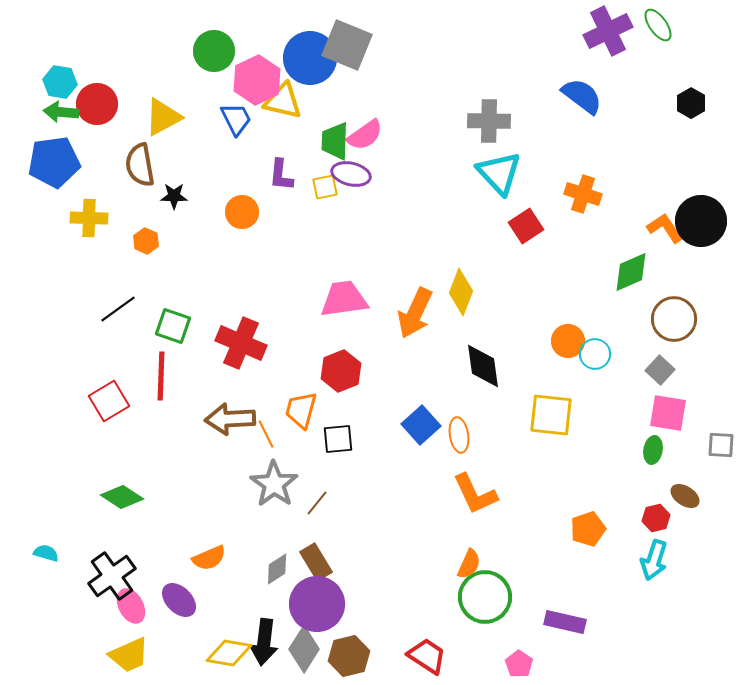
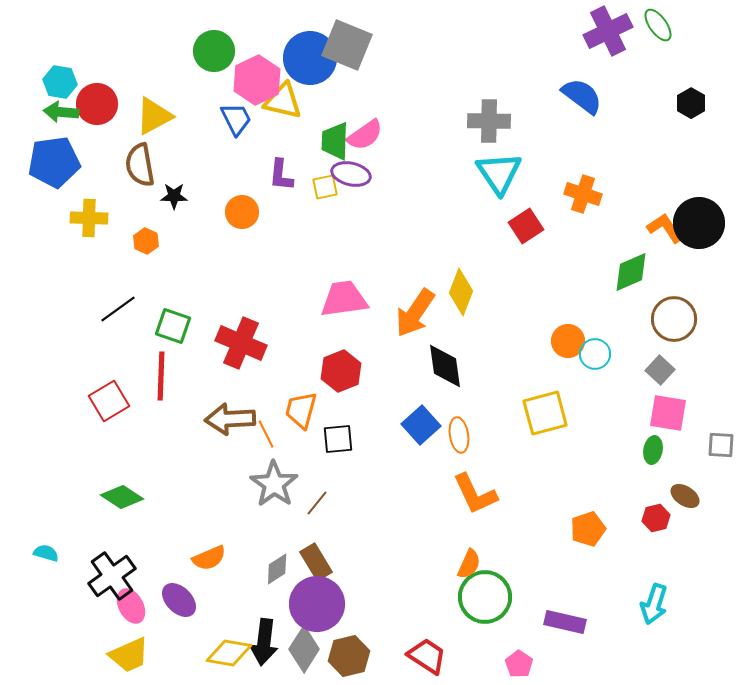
yellow triangle at (163, 117): moved 9 px left, 1 px up
cyan triangle at (499, 173): rotated 9 degrees clockwise
black circle at (701, 221): moved 2 px left, 2 px down
orange arrow at (415, 313): rotated 9 degrees clockwise
black diamond at (483, 366): moved 38 px left
yellow square at (551, 415): moved 6 px left, 2 px up; rotated 21 degrees counterclockwise
cyan arrow at (654, 560): moved 44 px down
